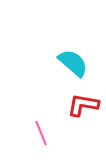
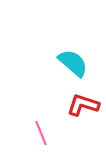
red L-shape: rotated 8 degrees clockwise
